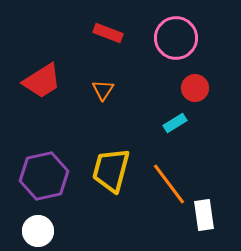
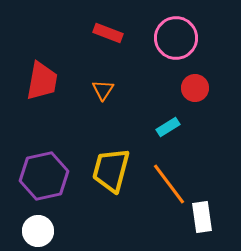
red trapezoid: rotated 48 degrees counterclockwise
cyan rectangle: moved 7 px left, 4 px down
white rectangle: moved 2 px left, 2 px down
